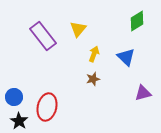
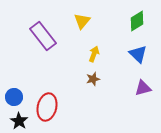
yellow triangle: moved 4 px right, 8 px up
blue triangle: moved 12 px right, 3 px up
purple triangle: moved 5 px up
